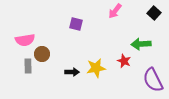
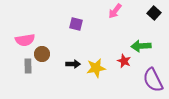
green arrow: moved 2 px down
black arrow: moved 1 px right, 8 px up
